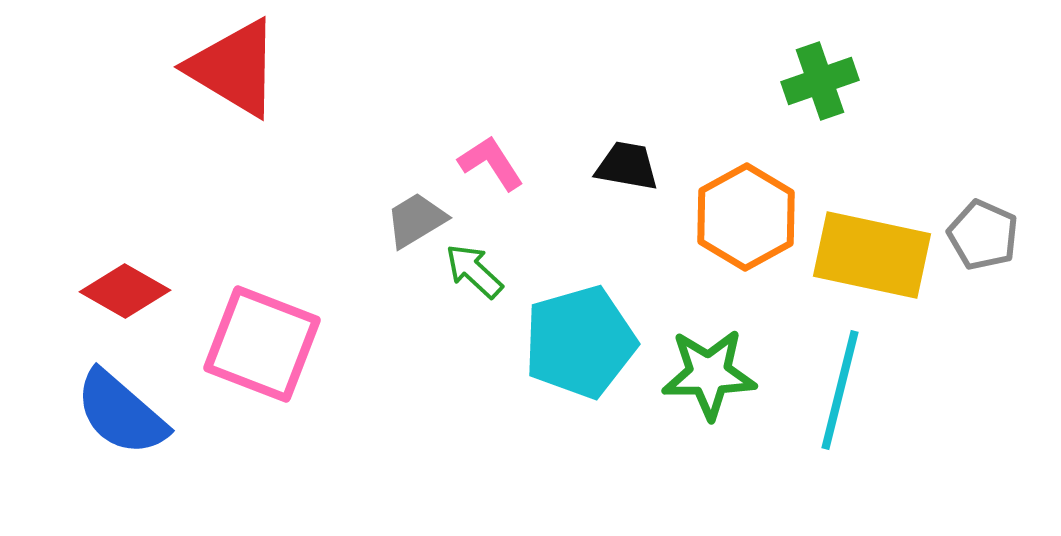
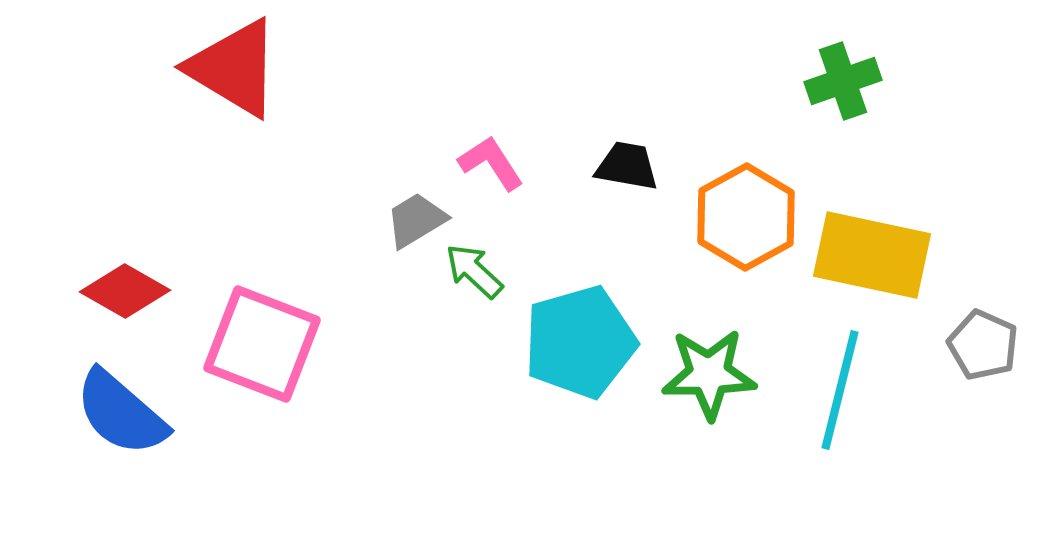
green cross: moved 23 px right
gray pentagon: moved 110 px down
